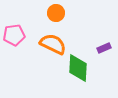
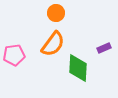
pink pentagon: moved 20 px down
orange semicircle: rotated 100 degrees clockwise
